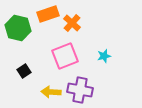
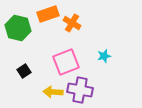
orange cross: rotated 12 degrees counterclockwise
pink square: moved 1 px right, 6 px down
yellow arrow: moved 2 px right
